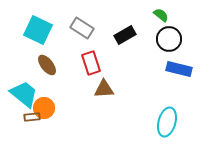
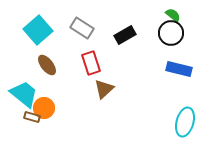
green semicircle: moved 12 px right
cyan square: rotated 24 degrees clockwise
black circle: moved 2 px right, 6 px up
brown triangle: rotated 40 degrees counterclockwise
brown rectangle: rotated 21 degrees clockwise
cyan ellipse: moved 18 px right
